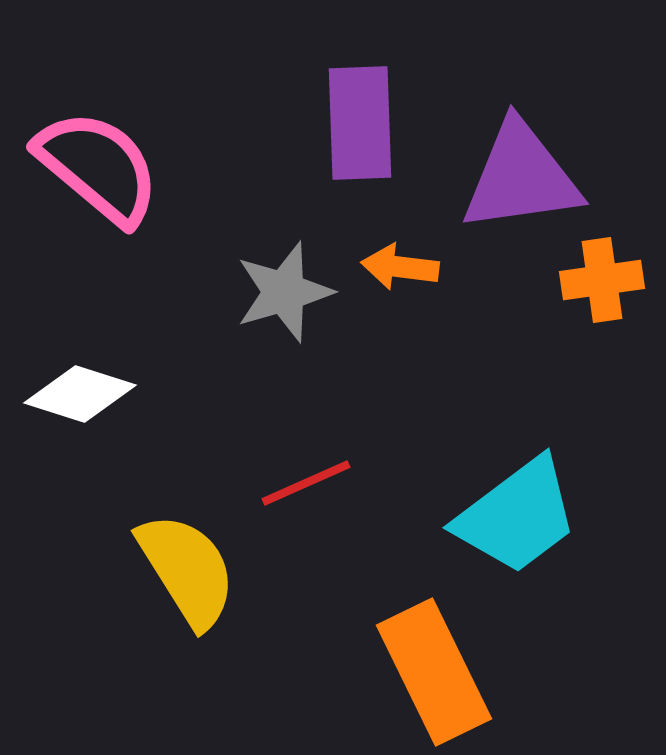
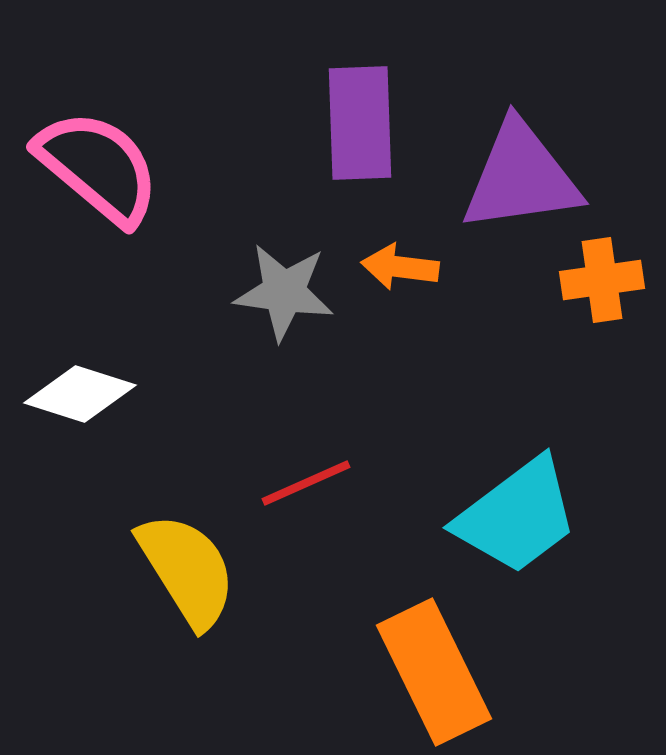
gray star: rotated 24 degrees clockwise
